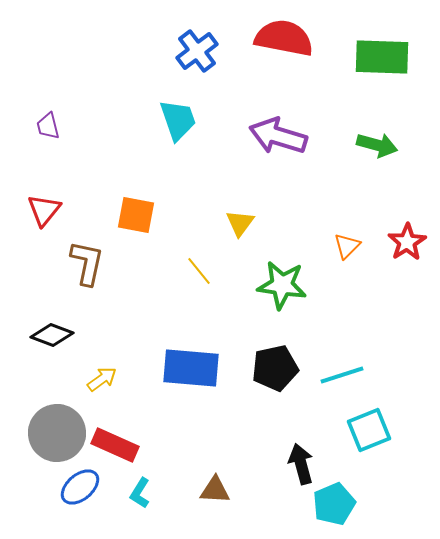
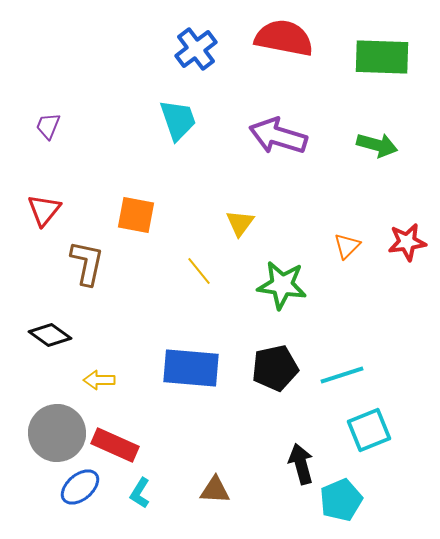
blue cross: moved 1 px left, 2 px up
purple trapezoid: rotated 36 degrees clockwise
red star: rotated 24 degrees clockwise
black diamond: moved 2 px left; rotated 15 degrees clockwise
yellow arrow: moved 3 px left, 1 px down; rotated 144 degrees counterclockwise
cyan pentagon: moved 7 px right, 4 px up
